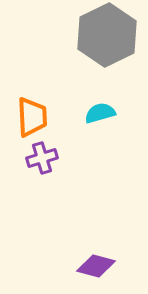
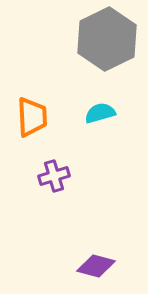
gray hexagon: moved 4 px down
purple cross: moved 12 px right, 18 px down
